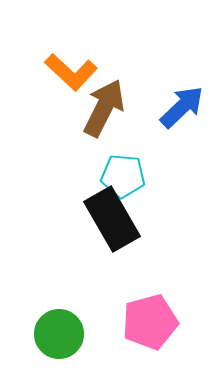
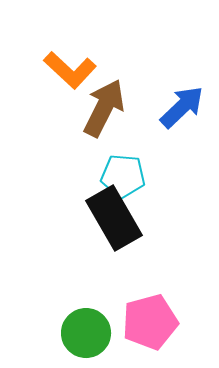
orange L-shape: moved 1 px left, 2 px up
black rectangle: moved 2 px right, 1 px up
green circle: moved 27 px right, 1 px up
